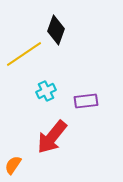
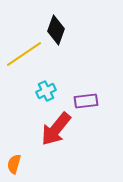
red arrow: moved 4 px right, 8 px up
orange semicircle: moved 1 px right, 1 px up; rotated 18 degrees counterclockwise
